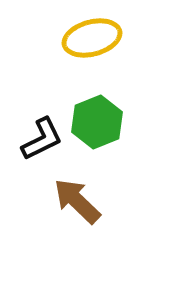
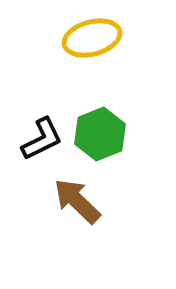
green hexagon: moved 3 px right, 12 px down
